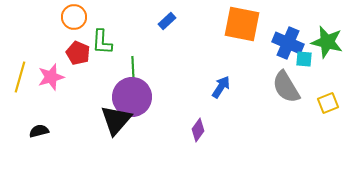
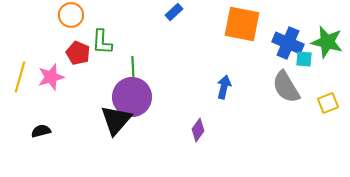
orange circle: moved 3 px left, 2 px up
blue rectangle: moved 7 px right, 9 px up
blue arrow: moved 3 px right; rotated 20 degrees counterclockwise
black semicircle: moved 2 px right
